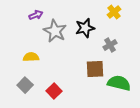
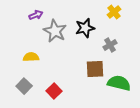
gray square: moved 1 px left, 1 px down
